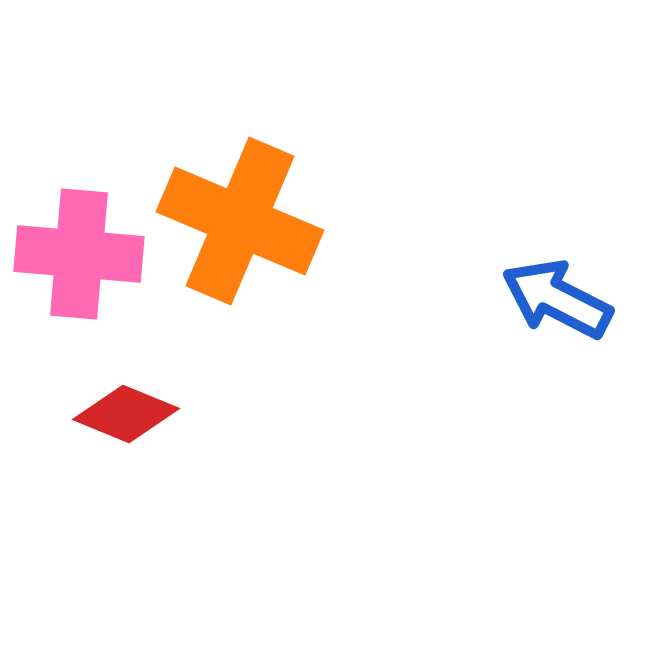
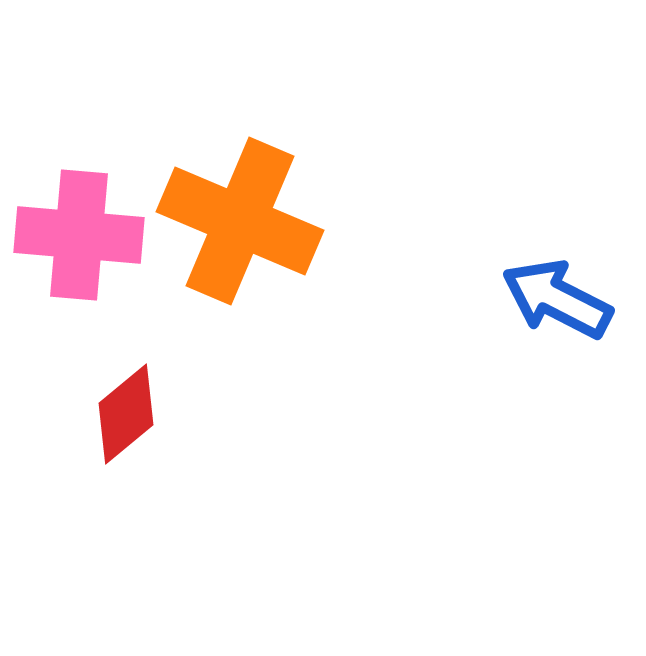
pink cross: moved 19 px up
red diamond: rotated 62 degrees counterclockwise
